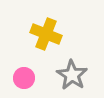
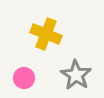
gray star: moved 4 px right
